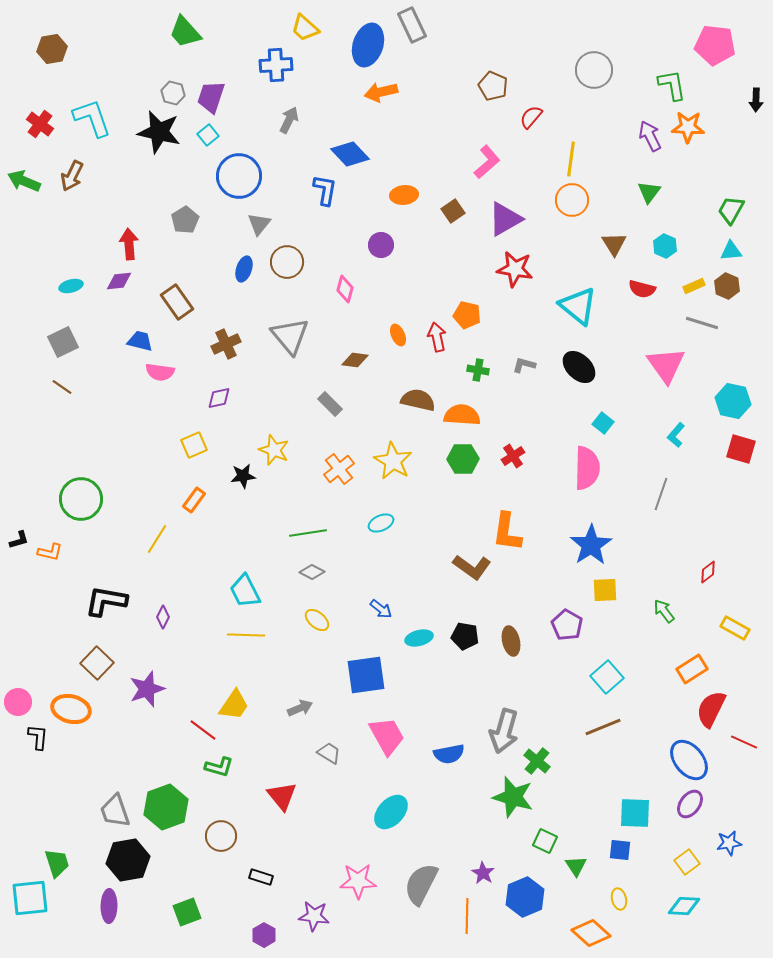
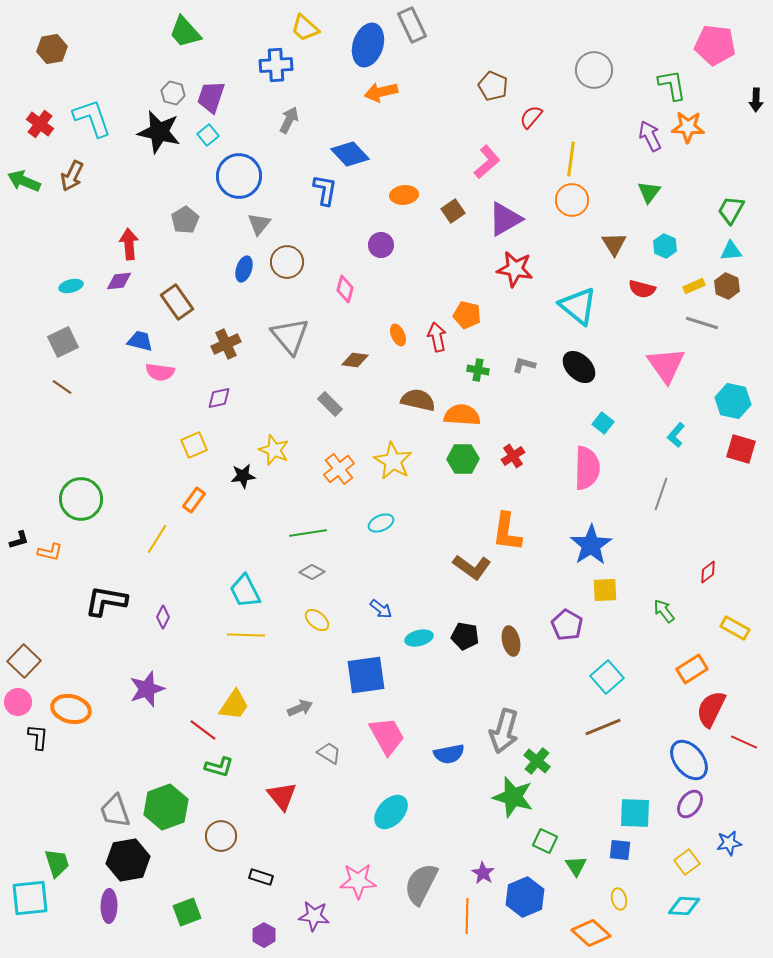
brown square at (97, 663): moved 73 px left, 2 px up
